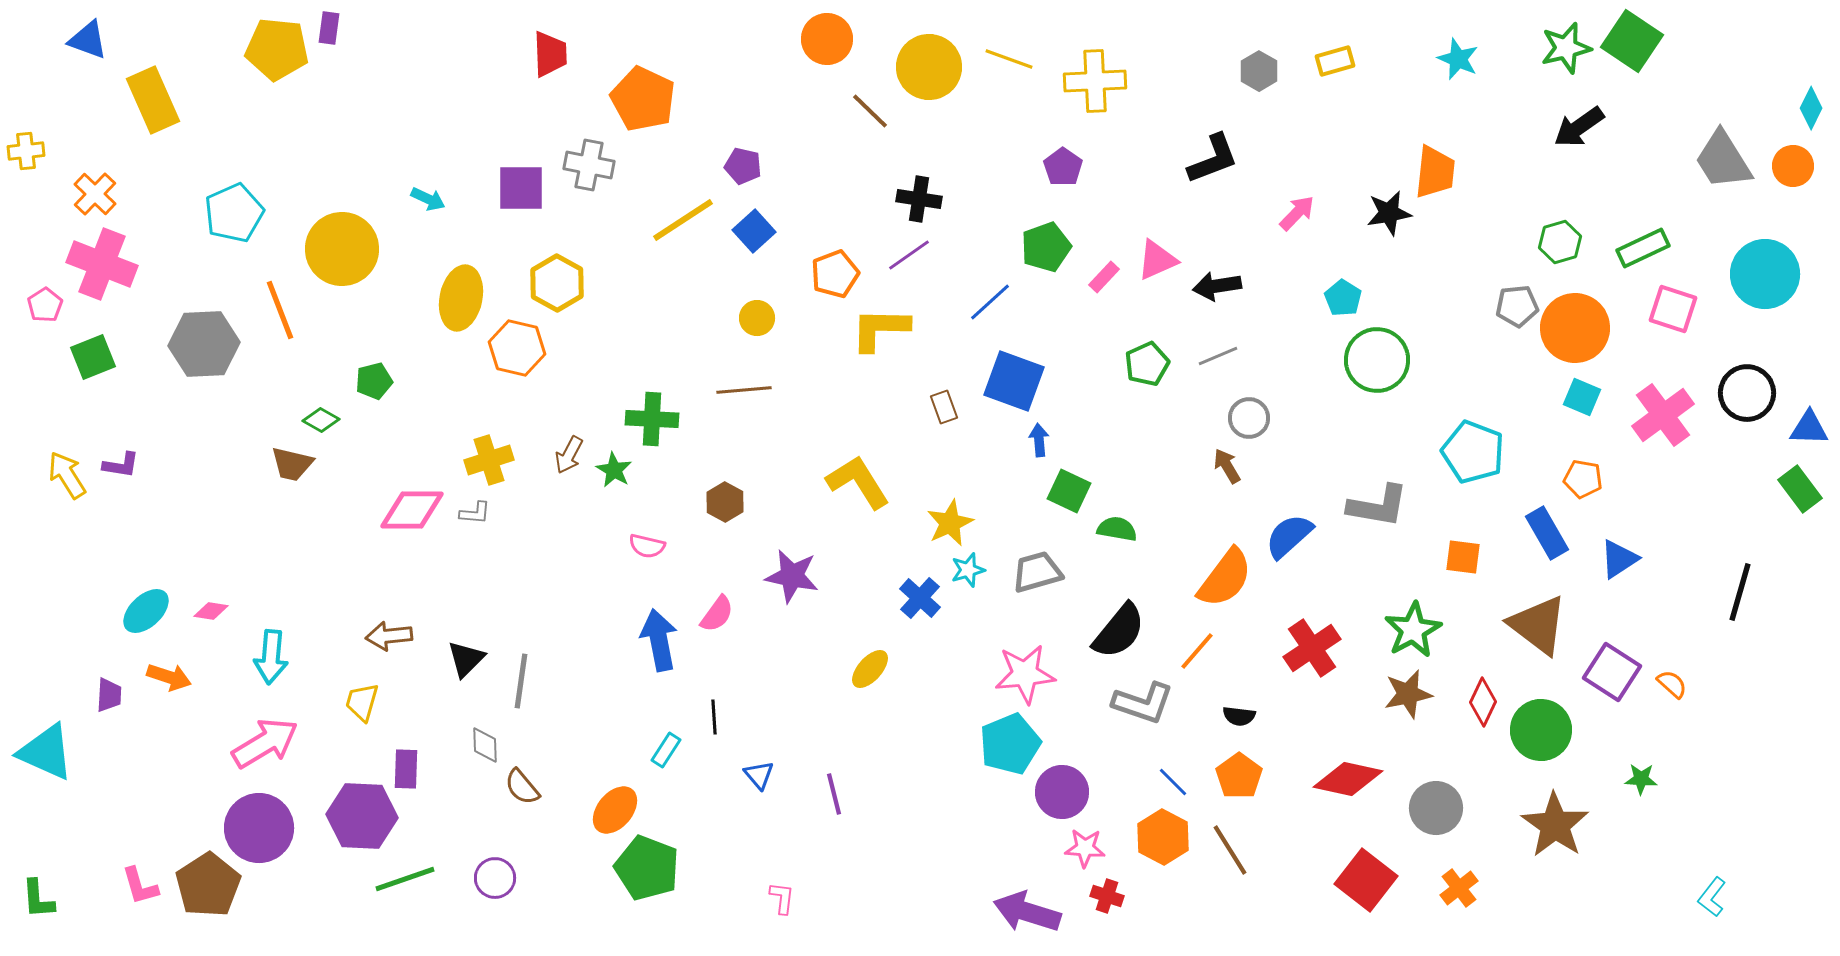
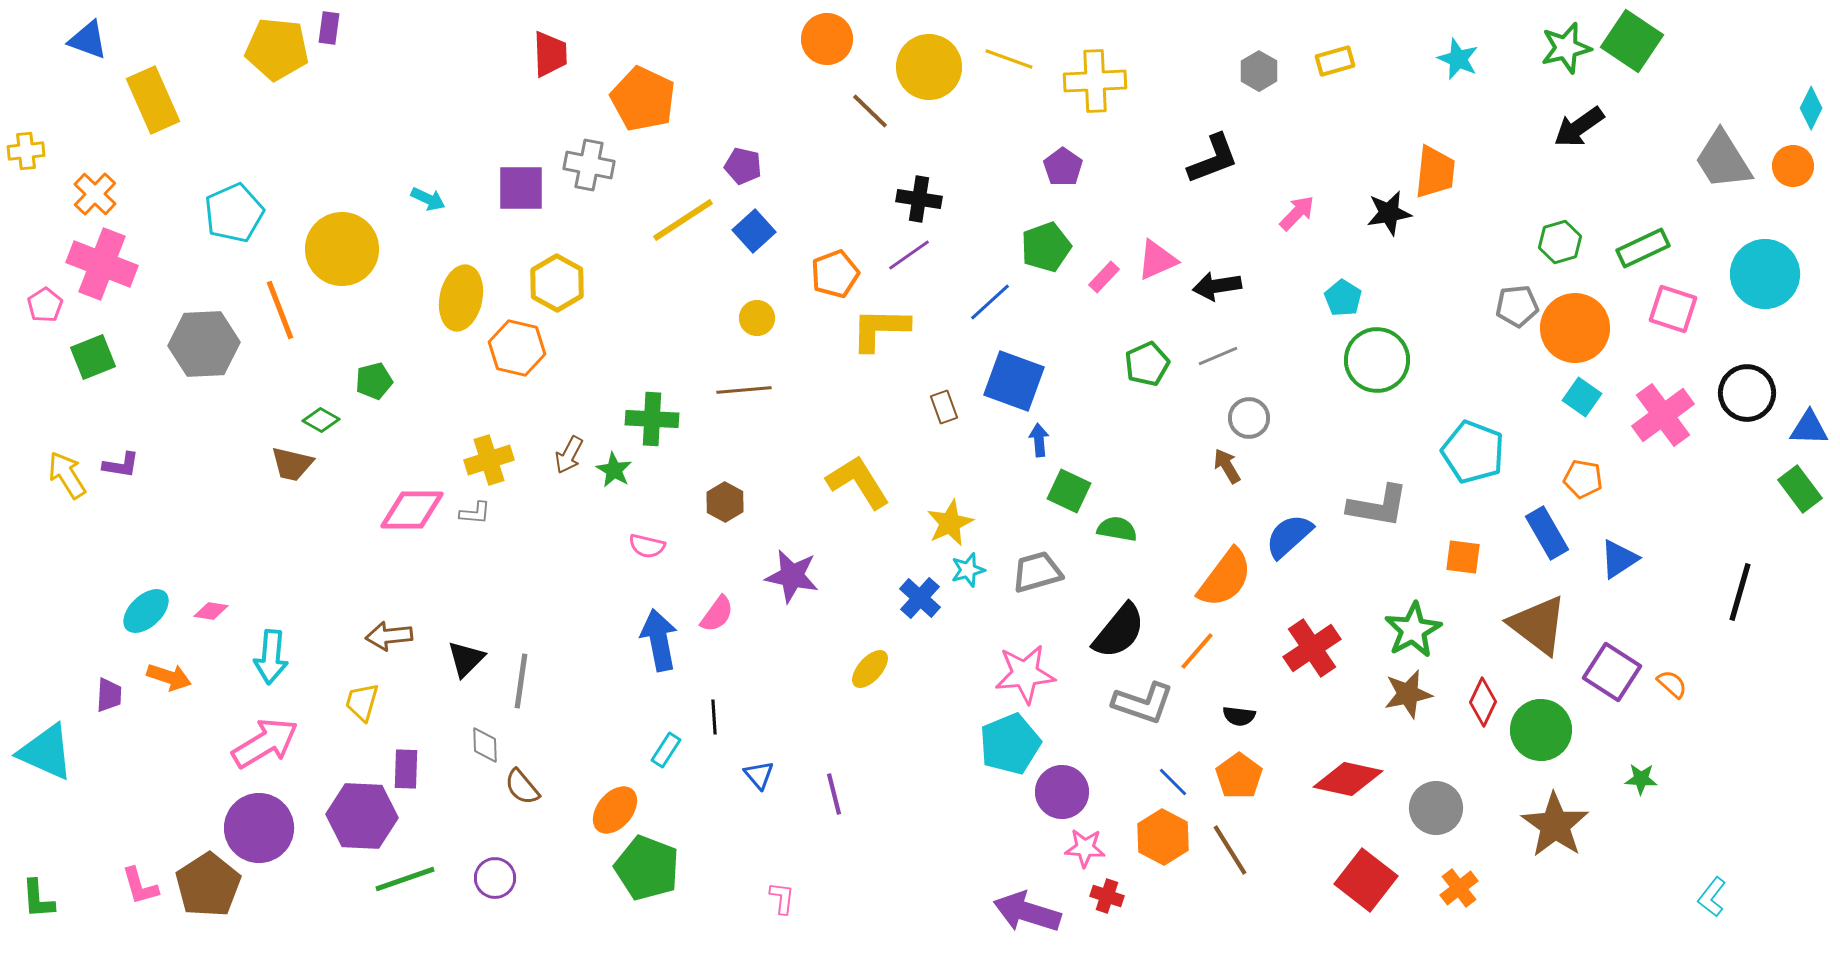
cyan square at (1582, 397): rotated 12 degrees clockwise
